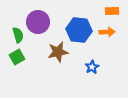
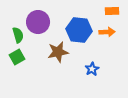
blue star: moved 2 px down
